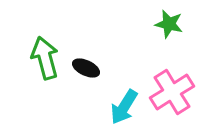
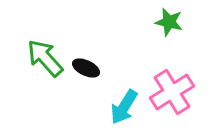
green star: moved 2 px up
green arrow: rotated 27 degrees counterclockwise
